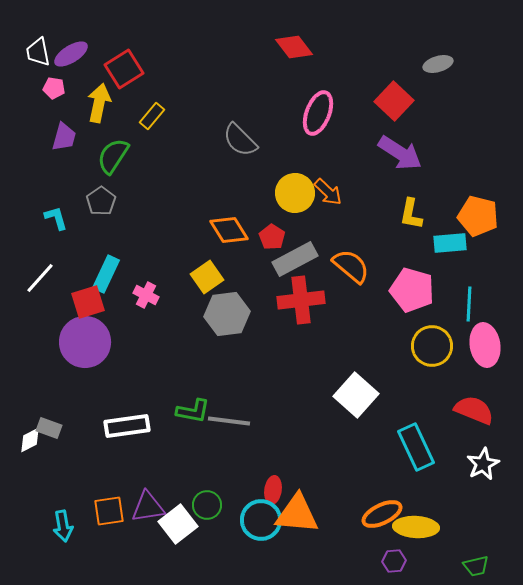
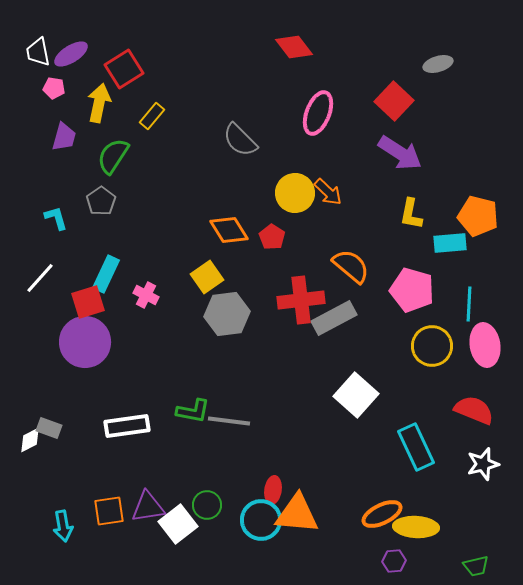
gray rectangle at (295, 259): moved 39 px right, 59 px down
white star at (483, 464): rotated 12 degrees clockwise
